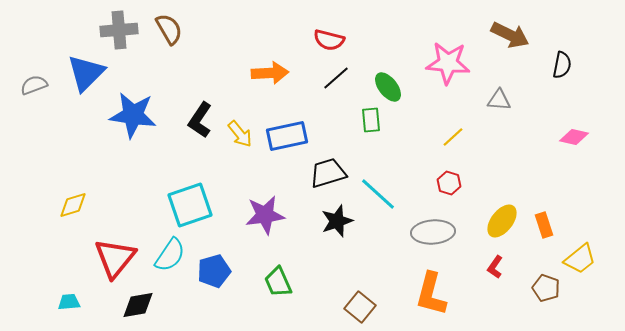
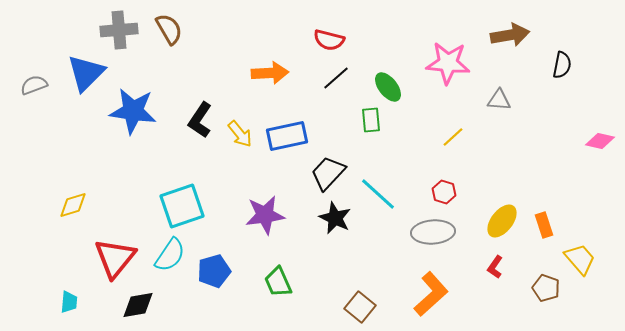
brown arrow: rotated 36 degrees counterclockwise
blue star: moved 4 px up
pink diamond: moved 26 px right, 4 px down
black trapezoid: rotated 30 degrees counterclockwise
red hexagon: moved 5 px left, 9 px down
cyan square: moved 8 px left, 1 px down
black star: moved 2 px left, 3 px up; rotated 28 degrees counterclockwise
yellow trapezoid: rotated 92 degrees counterclockwise
orange L-shape: rotated 147 degrees counterclockwise
cyan trapezoid: rotated 100 degrees clockwise
